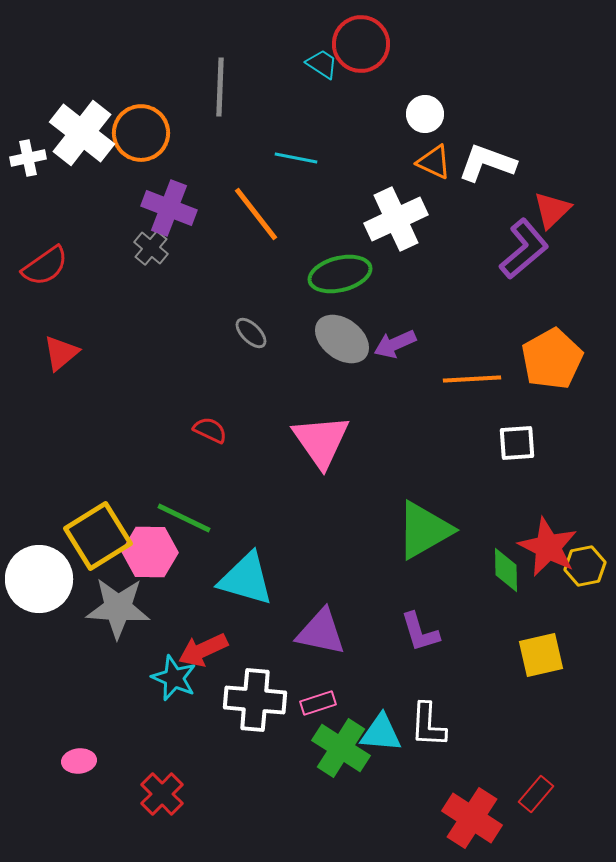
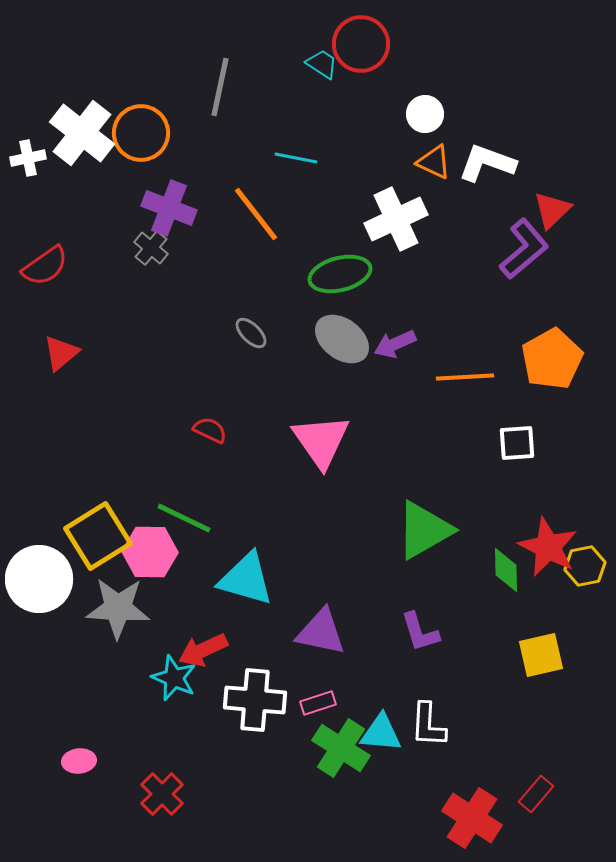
gray line at (220, 87): rotated 10 degrees clockwise
orange line at (472, 379): moved 7 px left, 2 px up
